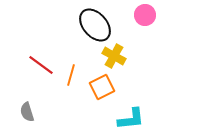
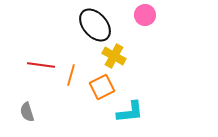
red line: rotated 28 degrees counterclockwise
cyan L-shape: moved 1 px left, 7 px up
